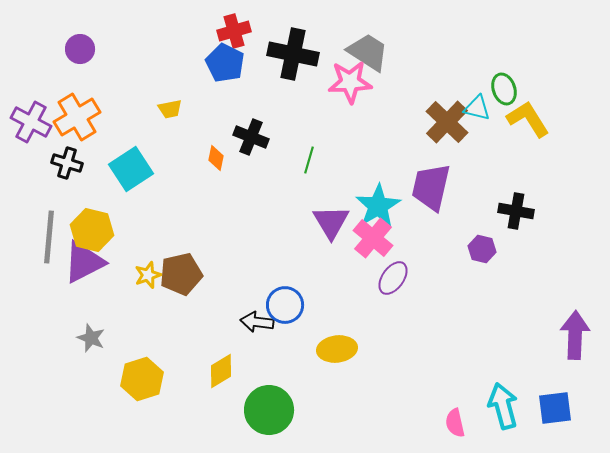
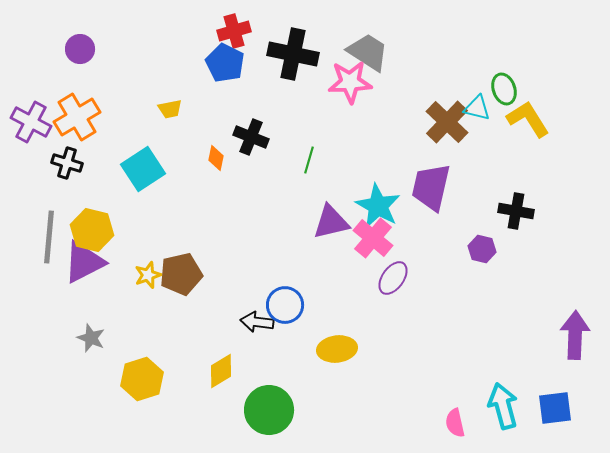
cyan square at (131, 169): moved 12 px right
cyan star at (378, 206): rotated 12 degrees counterclockwise
purple triangle at (331, 222): rotated 48 degrees clockwise
